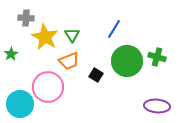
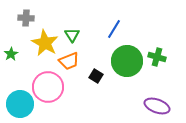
yellow star: moved 6 px down
black square: moved 1 px down
purple ellipse: rotated 15 degrees clockwise
